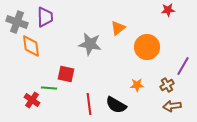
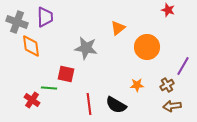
red star: rotated 24 degrees clockwise
gray star: moved 4 px left, 4 px down
